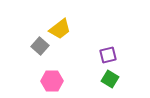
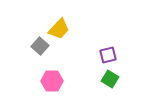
yellow trapezoid: moved 1 px left; rotated 10 degrees counterclockwise
